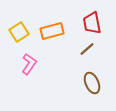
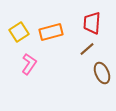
red trapezoid: rotated 15 degrees clockwise
orange rectangle: moved 1 px left, 1 px down
brown ellipse: moved 10 px right, 10 px up
